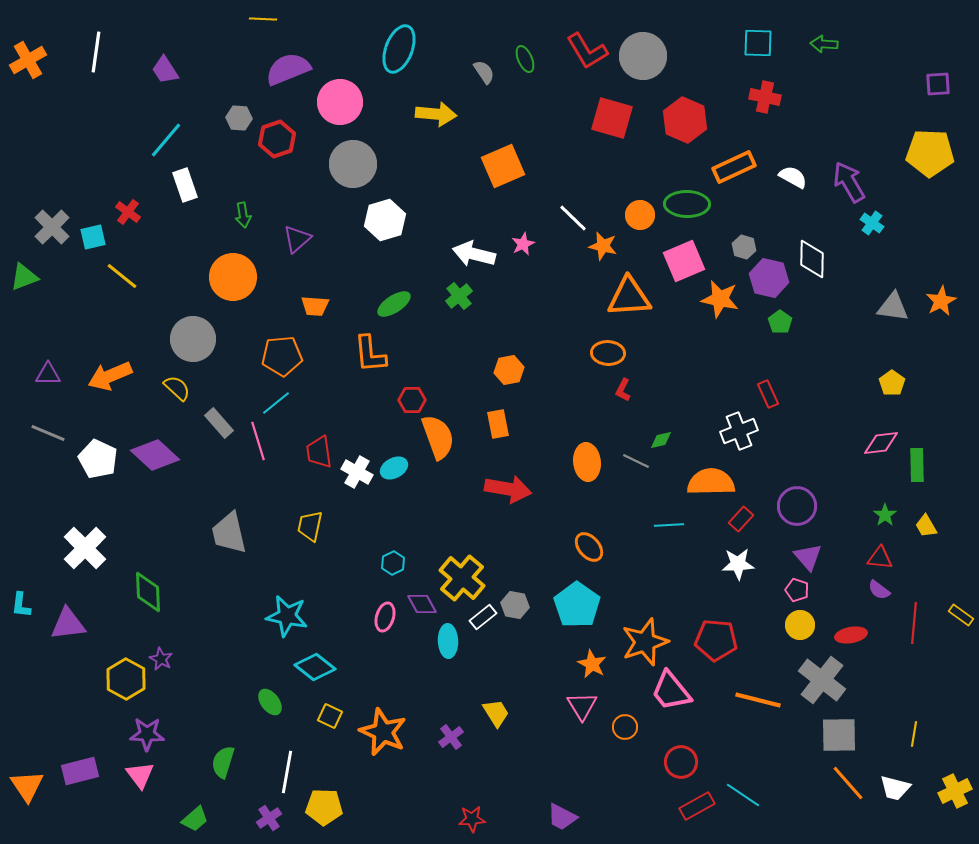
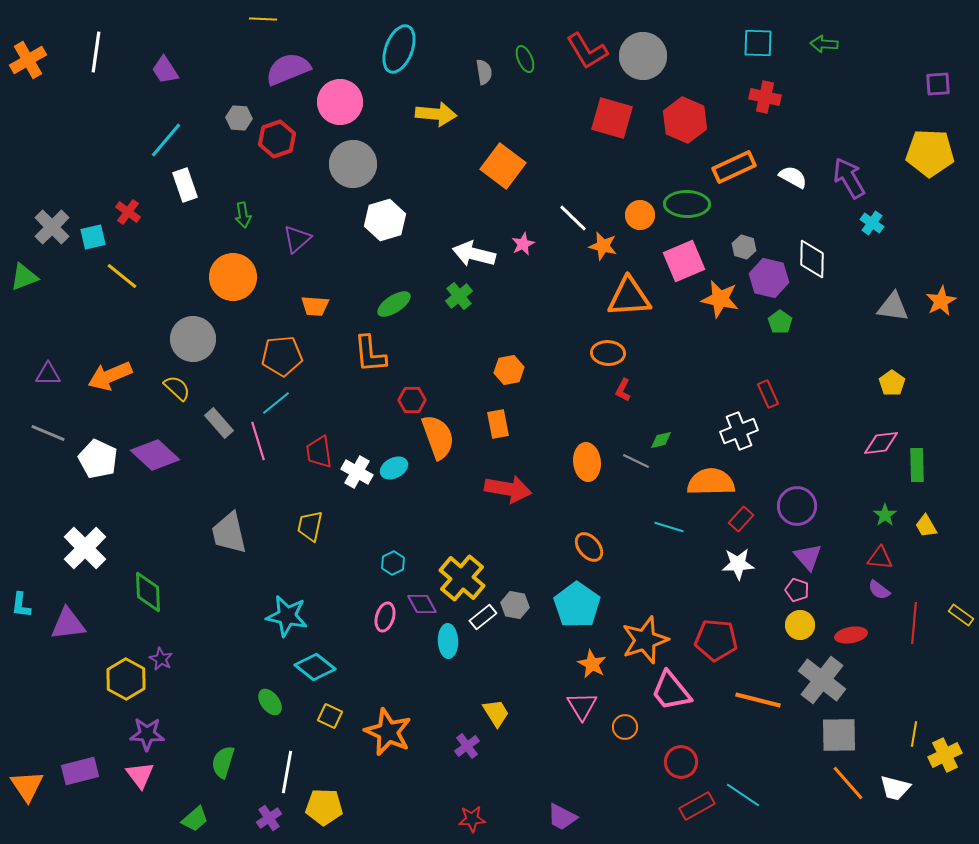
gray semicircle at (484, 72): rotated 25 degrees clockwise
orange square at (503, 166): rotated 30 degrees counterclockwise
purple arrow at (849, 182): moved 4 px up
cyan line at (669, 525): moved 2 px down; rotated 20 degrees clockwise
orange star at (645, 642): moved 2 px up
orange star at (383, 732): moved 5 px right
purple cross at (451, 737): moved 16 px right, 9 px down
yellow cross at (955, 791): moved 10 px left, 36 px up
